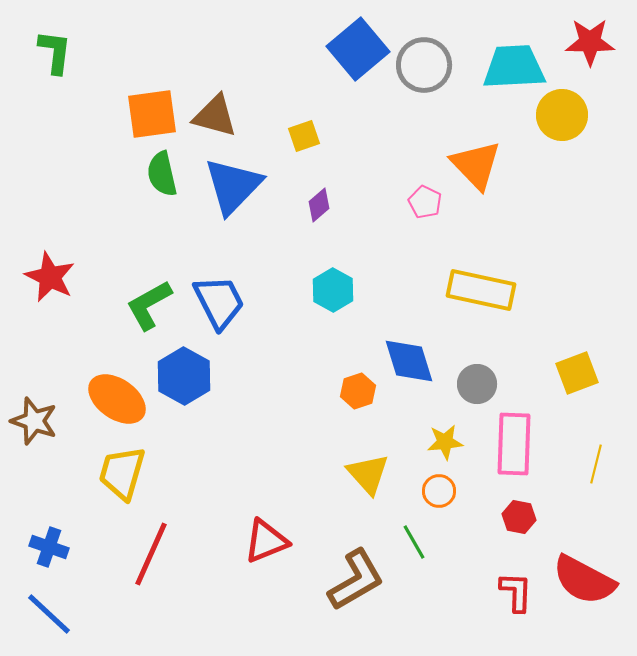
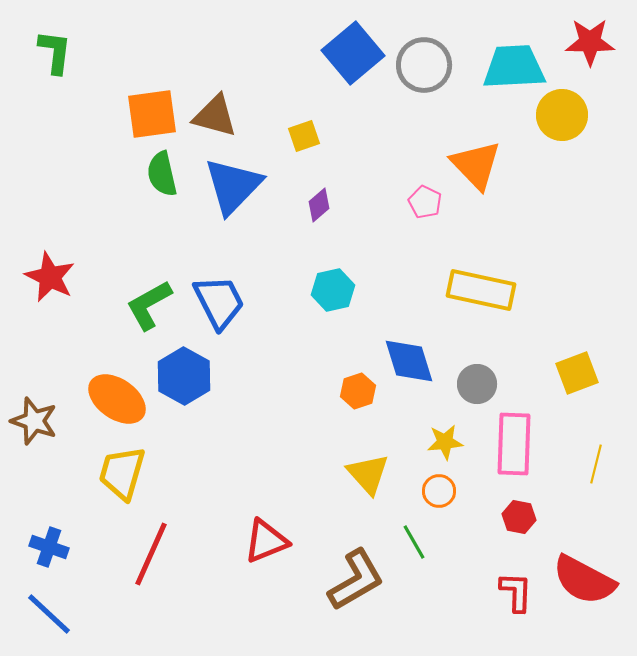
blue square at (358, 49): moved 5 px left, 4 px down
cyan hexagon at (333, 290): rotated 18 degrees clockwise
